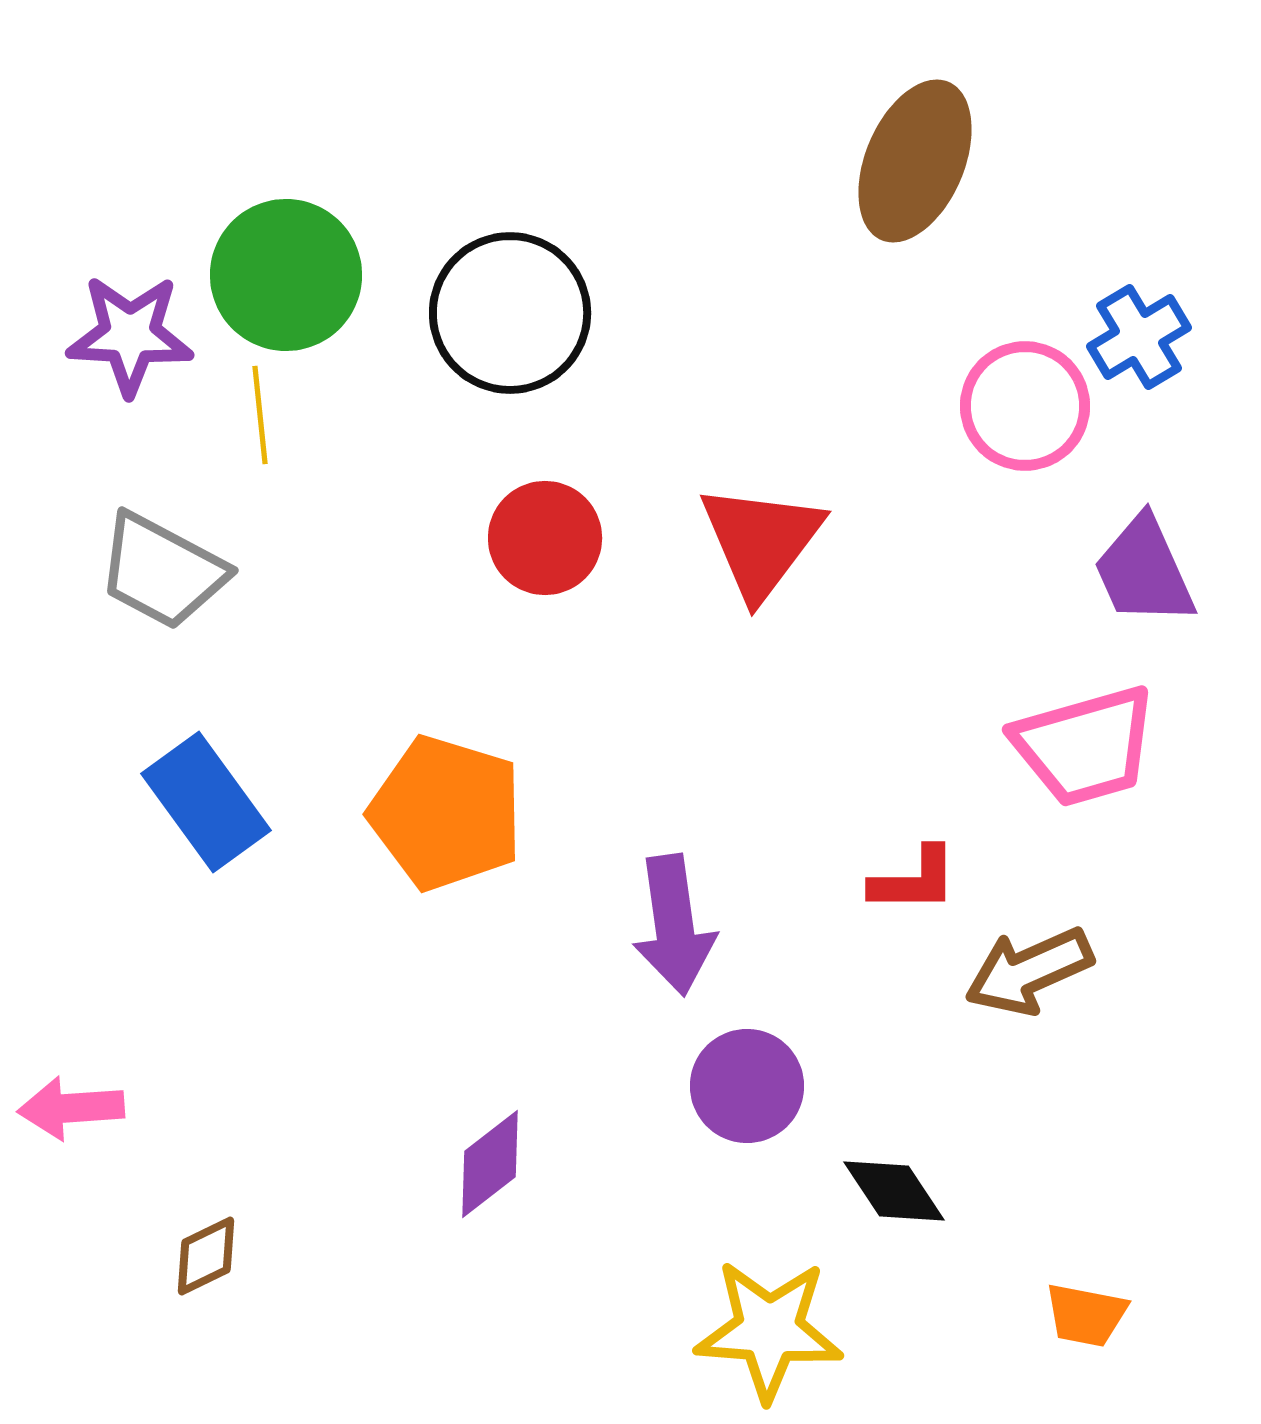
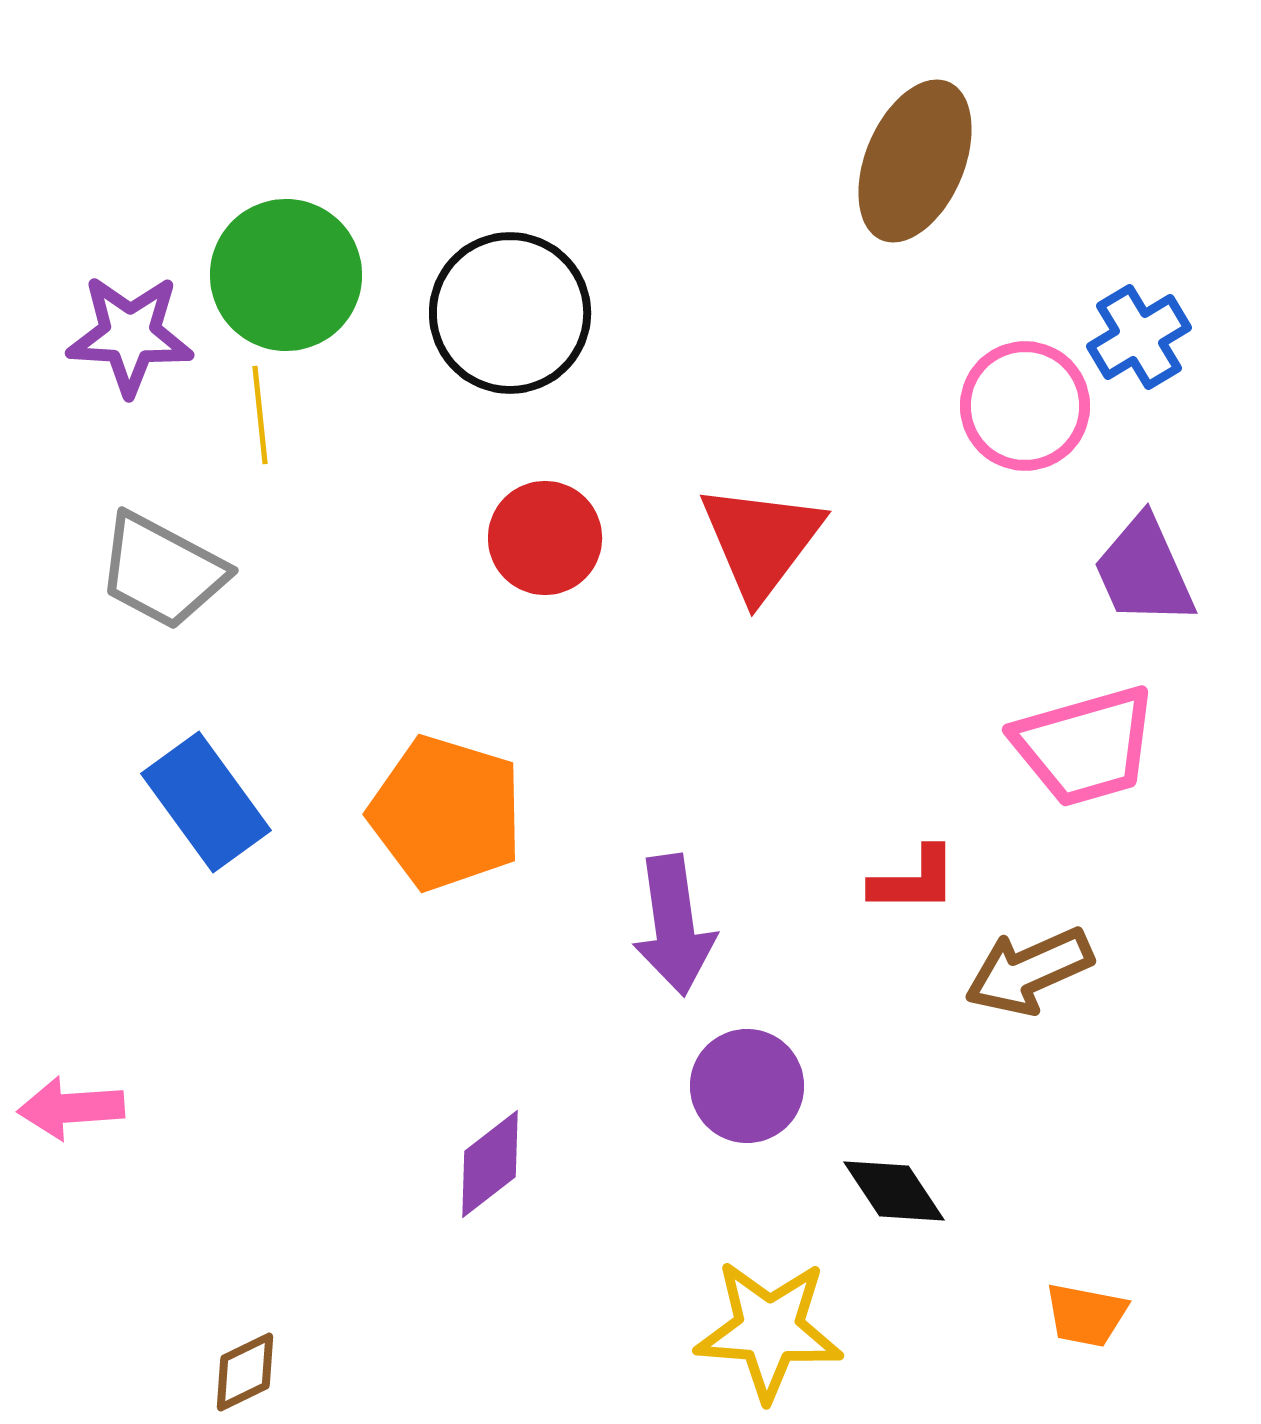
brown diamond: moved 39 px right, 116 px down
